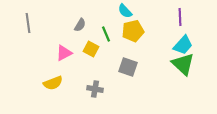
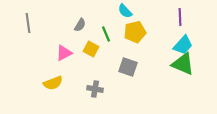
yellow pentagon: moved 2 px right, 1 px down
green triangle: rotated 20 degrees counterclockwise
